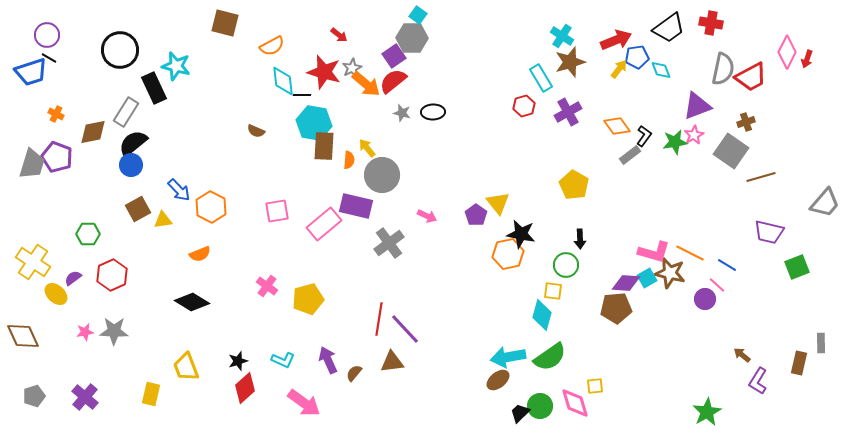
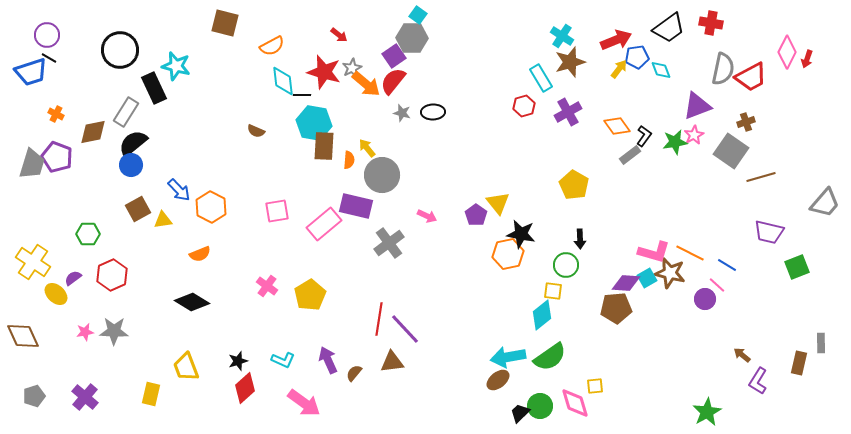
red semicircle at (393, 81): rotated 12 degrees counterclockwise
yellow pentagon at (308, 299): moved 2 px right, 4 px up; rotated 16 degrees counterclockwise
cyan diamond at (542, 315): rotated 36 degrees clockwise
